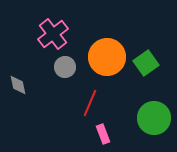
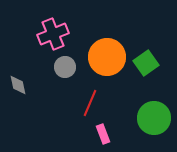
pink cross: rotated 16 degrees clockwise
